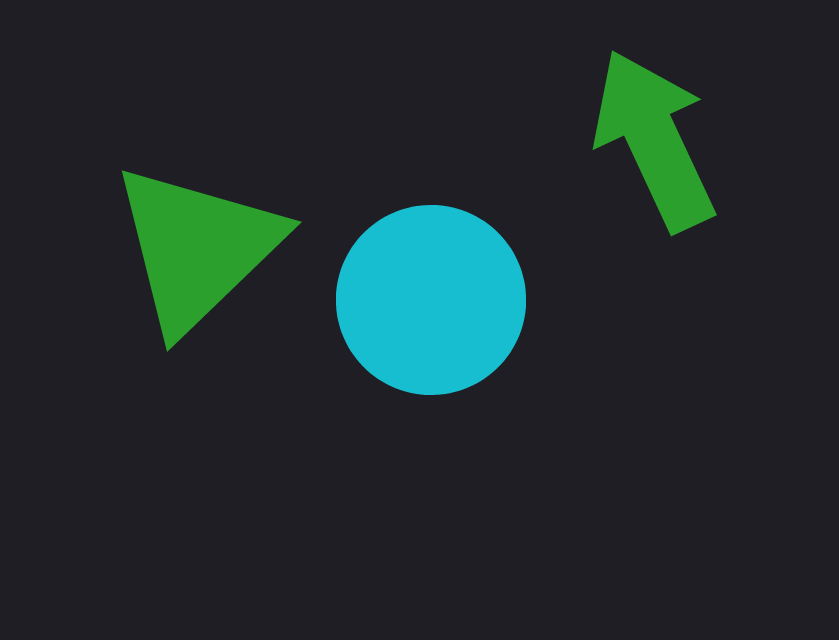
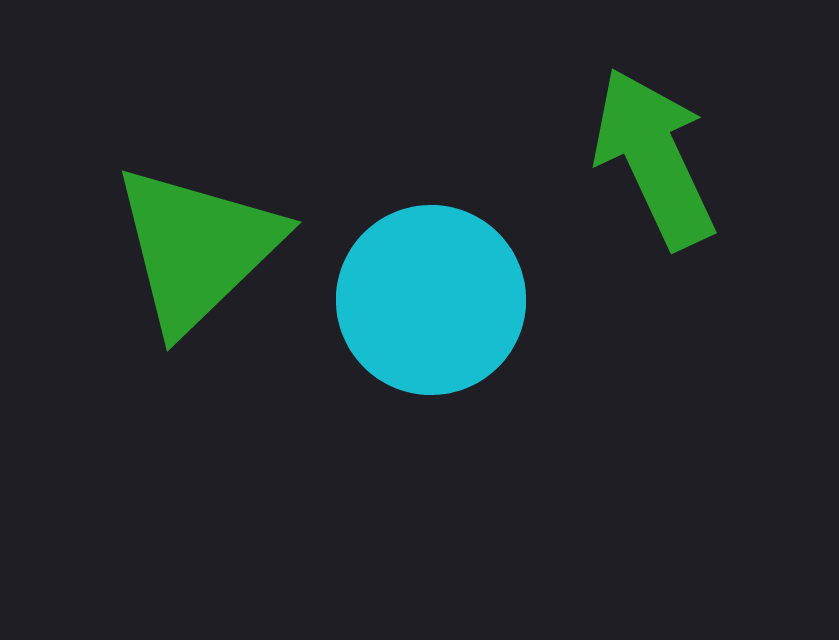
green arrow: moved 18 px down
